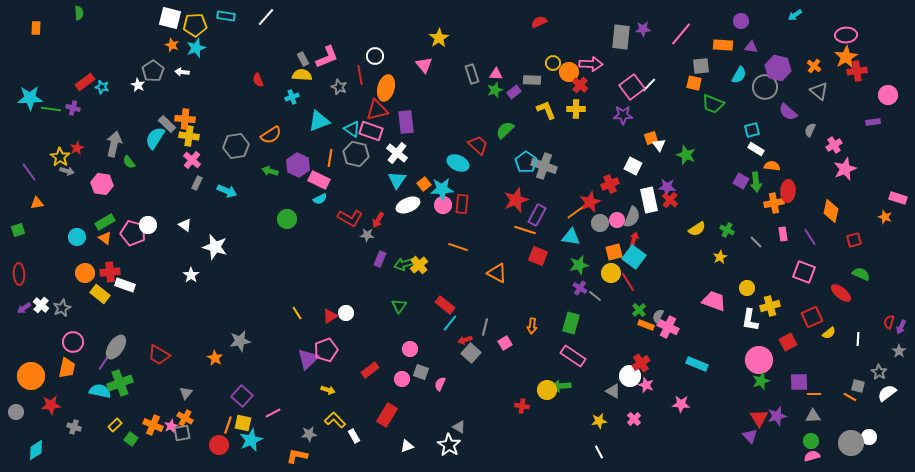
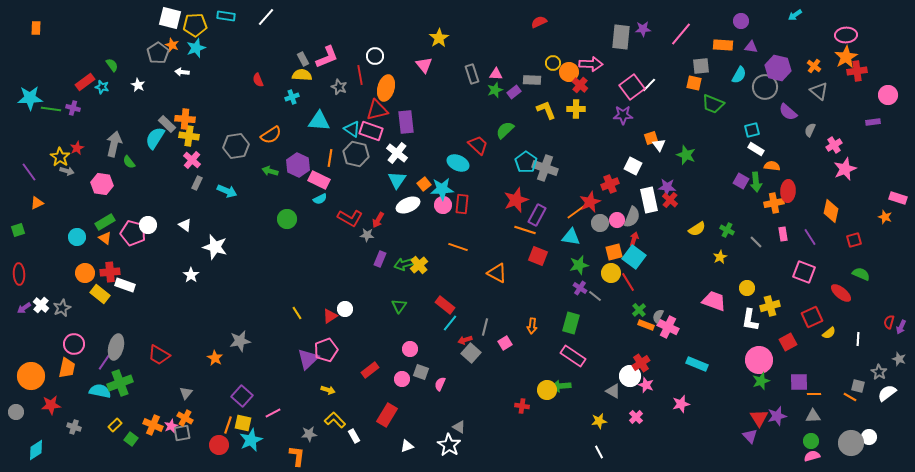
green semicircle at (79, 13): moved 33 px right, 52 px down; rotated 32 degrees counterclockwise
gray pentagon at (153, 71): moved 5 px right, 18 px up
cyan triangle at (319, 121): rotated 25 degrees clockwise
gray cross at (544, 166): moved 1 px right, 2 px down
orange triangle at (37, 203): rotated 16 degrees counterclockwise
white circle at (346, 313): moved 1 px left, 4 px up
pink circle at (73, 342): moved 1 px right, 2 px down
gray ellipse at (116, 347): rotated 20 degrees counterclockwise
gray star at (899, 351): moved 8 px down; rotated 16 degrees counterclockwise
pink star at (681, 404): rotated 18 degrees counterclockwise
pink cross at (634, 419): moved 2 px right, 2 px up
orange L-shape at (297, 456): rotated 85 degrees clockwise
